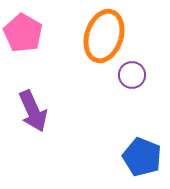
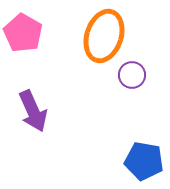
blue pentagon: moved 2 px right, 4 px down; rotated 12 degrees counterclockwise
